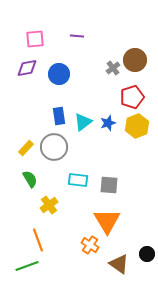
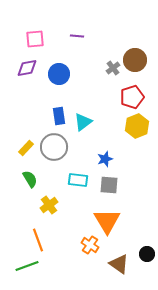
blue star: moved 3 px left, 36 px down
